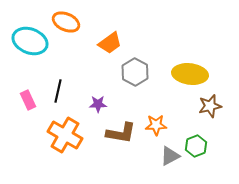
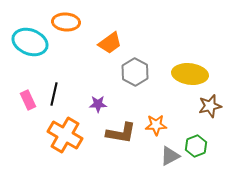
orange ellipse: rotated 20 degrees counterclockwise
cyan ellipse: moved 1 px down
black line: moved 4 px left, 3 px down
